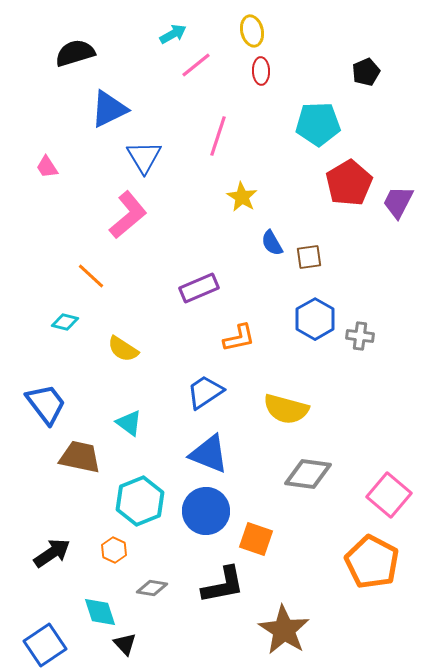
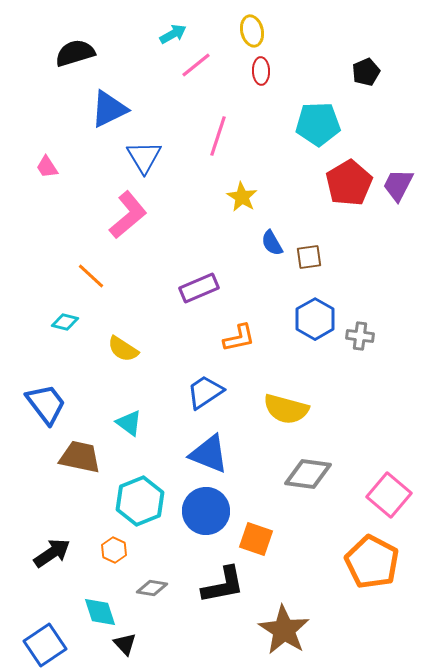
purple trapezoid at (398, 202): moved 17 px up
